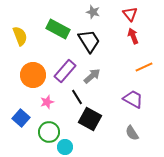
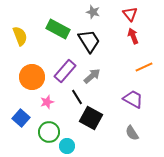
orange circle: moved 1 px left, 2 px down
black square: moved 1 px right, 1 px up
cyan circle: moved 2 px right, 1 px up
